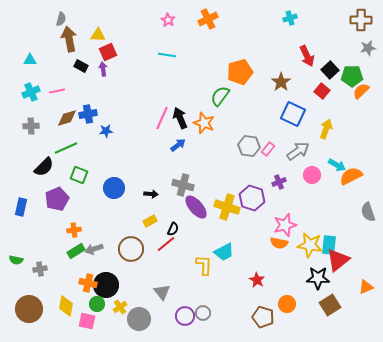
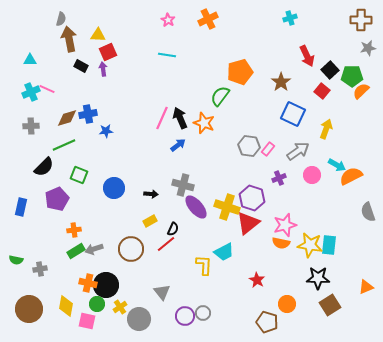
pink line at (57, 91): moved 10 px left, 2 px up; rotated 35 degrees clockwise
green line at (66, 148): moved 2 px left, 3 px up
purple cross at (279, 182): moved 4 px up
orange semicircle at (279, 243): moved 2 px right
red triangle at (338, 260): moved 90 px left, 37 px up
brown pentagon at (263, 317): moved 4 px right, 5 px down
